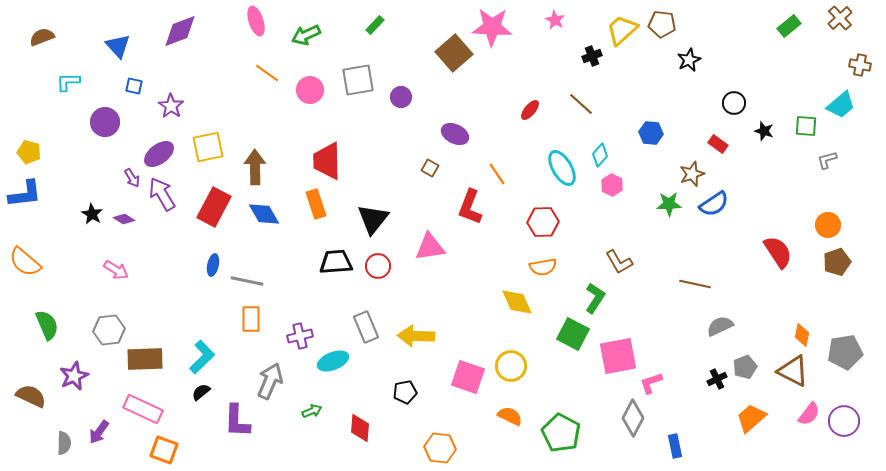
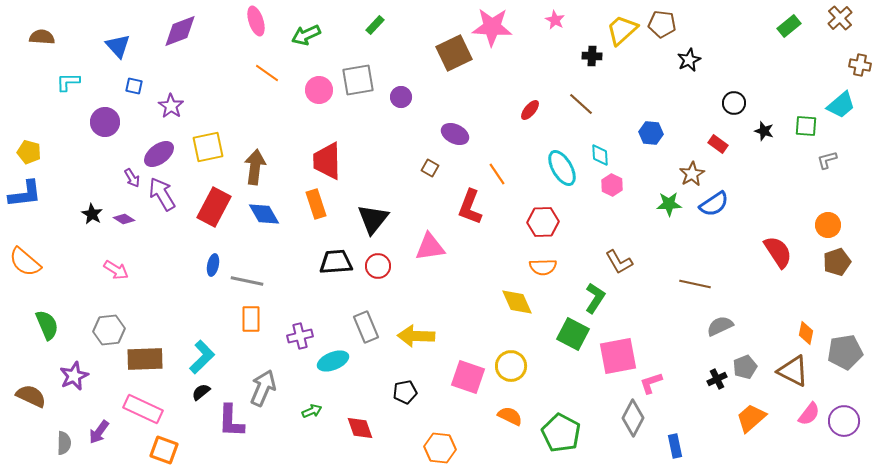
brown semicircle at (42, 37): rotated 25 degrees clockwise
brown square at (454, 53): rotated 15 degrees clockwise
black cross at (592, 56): rotated 24 degrees clockwise
pink circle at (310, 90): moved 9 px right
cyan diamond at (600, 155): rotated 45 degrees counterclockwise
brown arrow at (255, 167): rotated 8 degrees clockwise
brown star at (692, 174): rotated 10 degrees counterclockwise
orange semicircle at (543, 267): rotated 8 degrees clockwise
orange diamond at (802, 335): moved 4 px right, 2 px up
gray arrow at (270, 381): moved 7 px left, 7 px down
purple L-shape at (237, 421): moved 6 px left
red diamond at (360, 428): rotated 24 degrees counterclockwise
